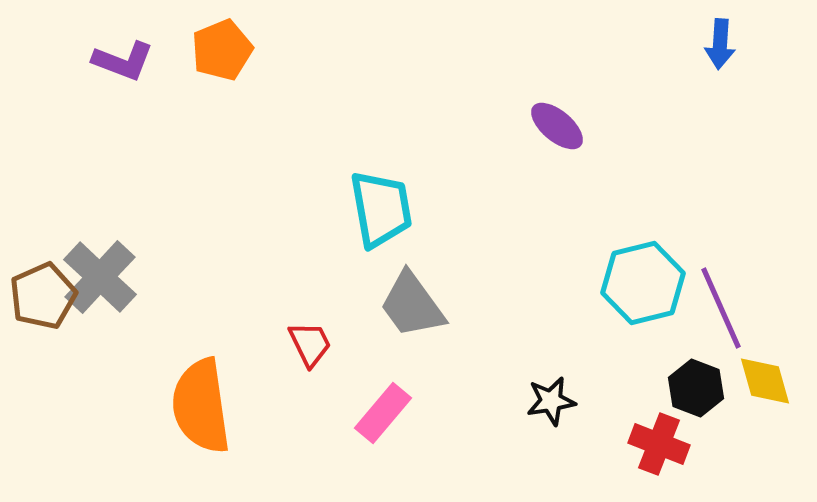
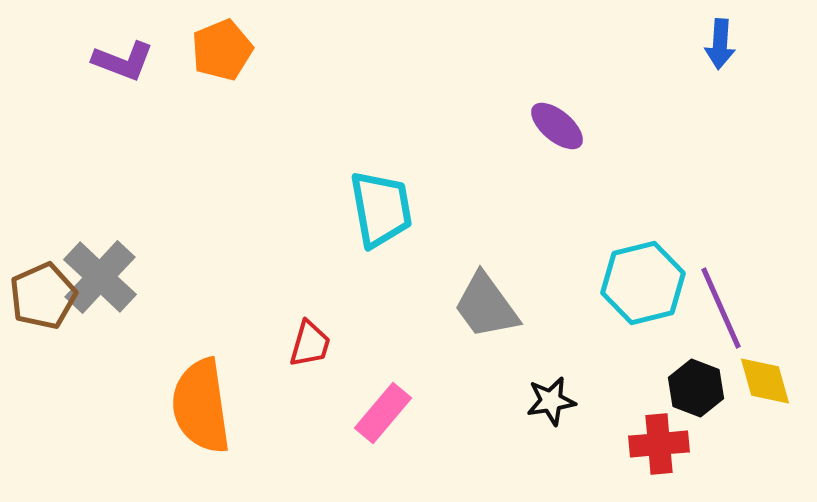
gray trapezoid: moved 74 px right, 1 px down
red trapezoid: rotated 42 degrees clockwise
red cross: rotated 26 degrees counterclockwise
